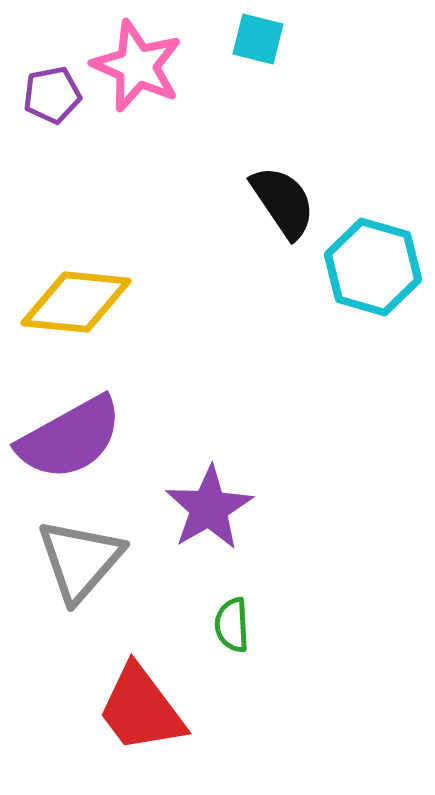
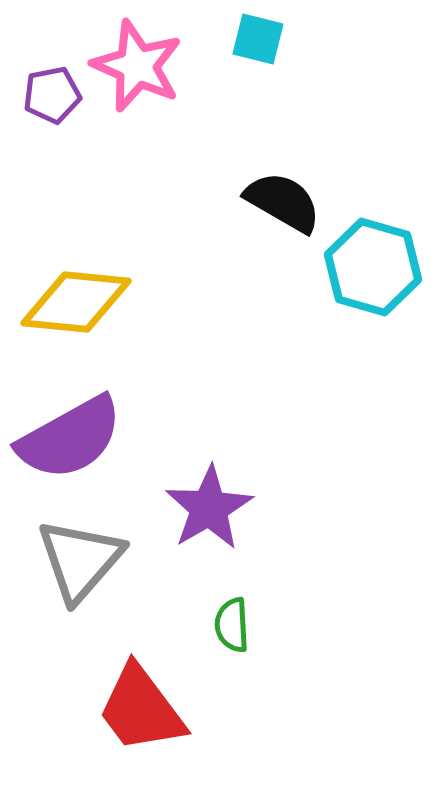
black semicircle: rotated 26 degrees counterclockwise
